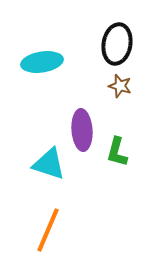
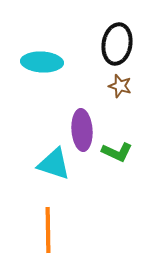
cyan ellipse: rotated 12 degrees clockwise
green L-shape: rotated 80 degrees counterclockwise
cyan triangle: moved 5 px right
orange line: rotated 24 degrees counterclockwise
